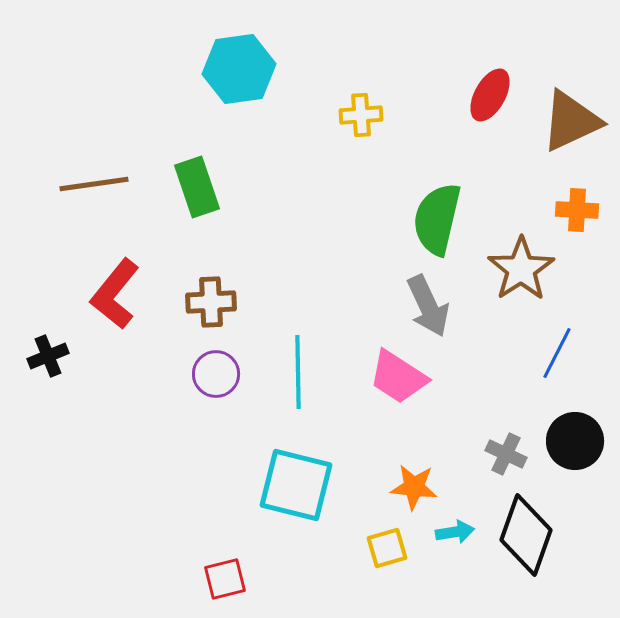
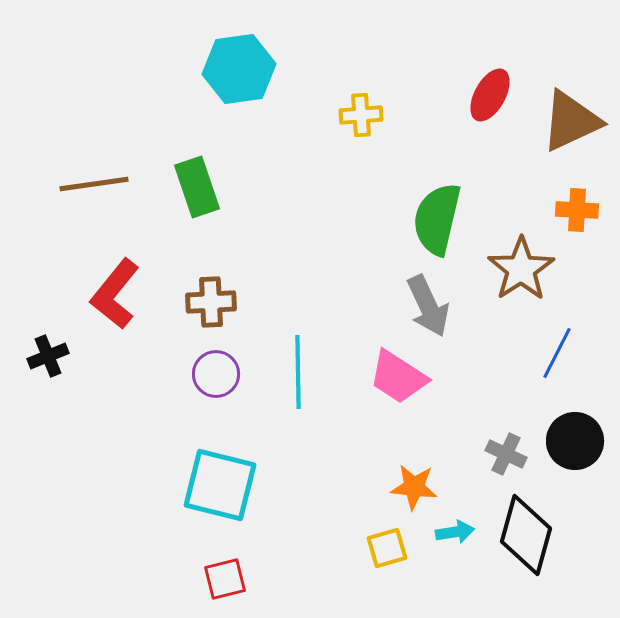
cyan square: moved 76 px left
black diamond: rotated 4 degrees counterclockwise
